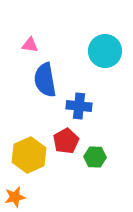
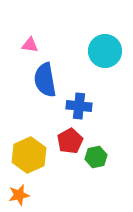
red pentagon: moved 4 px right
green hexagon: moved 1 px right; rotated 15 degrees counterclockwise
orange star: moved 4 px right, 2 px up
